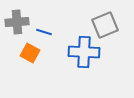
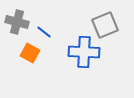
gray cross: rotated 20 degrees clockwise
blue line: rotated 21 degrees clockwise
